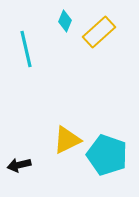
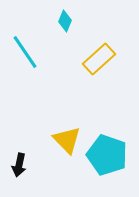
yellow rectangle: moved 27 px down
cyan line: moved 1 px left, 3 px down; rotated 21 degrees counterclockwise
yellow triangle: rotated 48 degrees counterclockwise
black arrow: rotated 65 degrees counterclockwise
